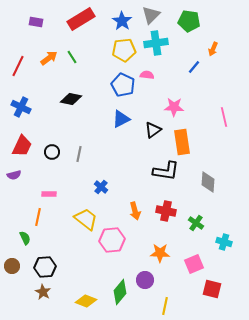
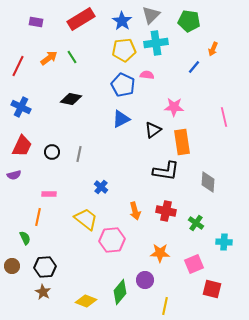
cyan cross at (224, 242): rotated 14 degrees counterclockwise
